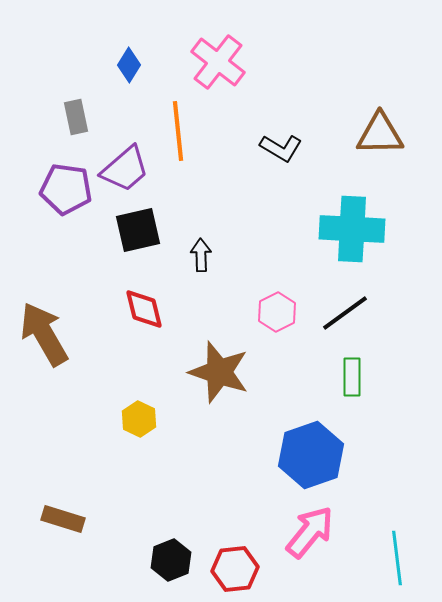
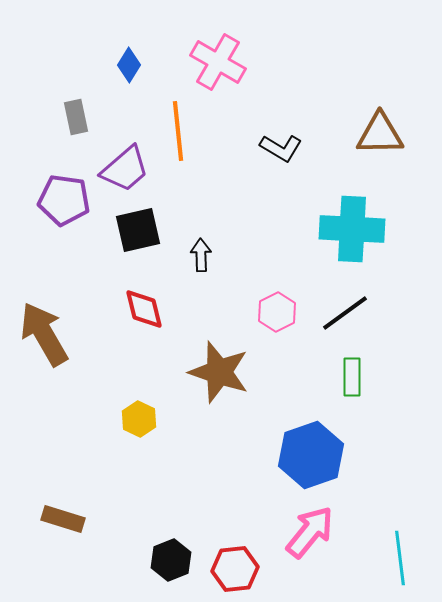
pink cross: rotated 8 degrees counterclockwise
purple pentagon: moved 2 px left, 11 px down
cyan line: moved 3 px right
